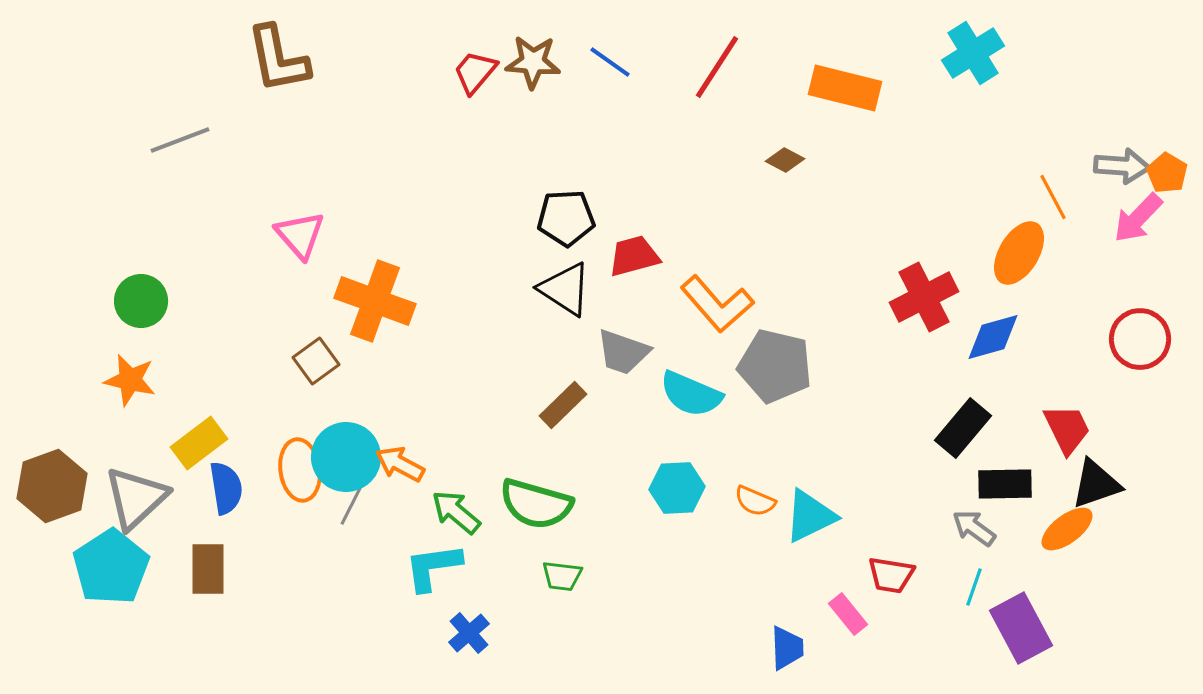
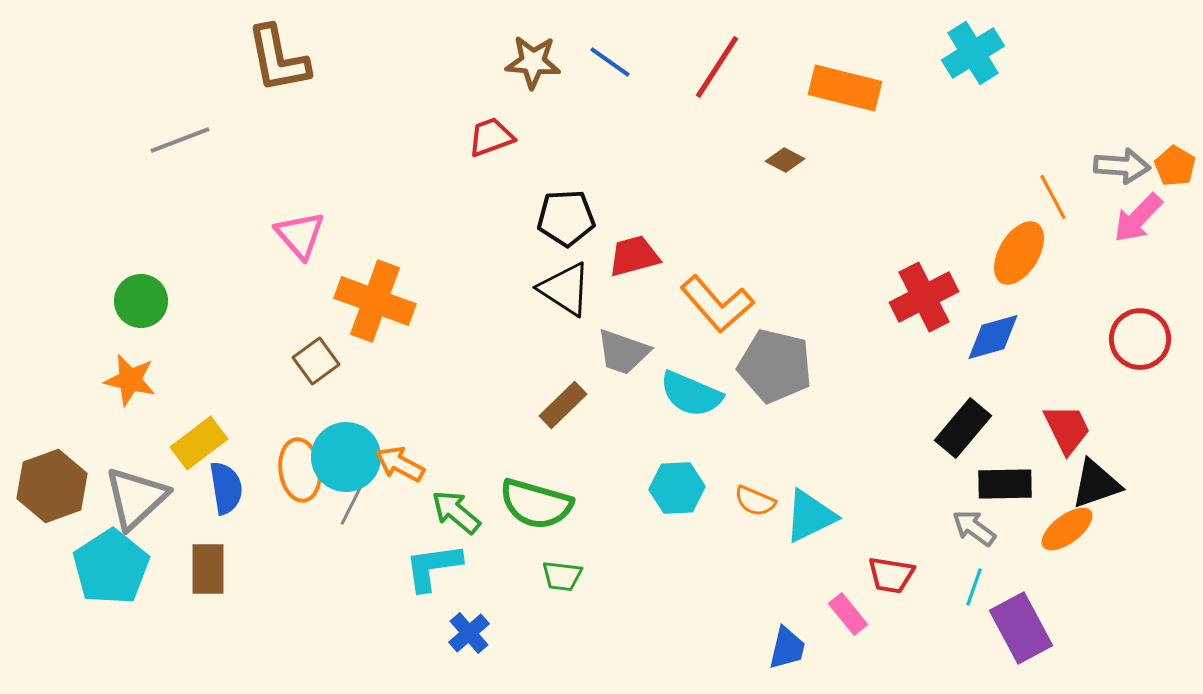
red trapezoid at (475, 72): moved 16 px right, 65 px down; rotated 30 degrees clockwise
orange pentagon at (1167, 173): moved 8 px right, 7 px up
blue trapezoid at (787, 648): rotated 15 degrees clockwise
